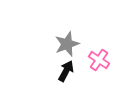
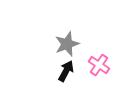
pink cross: moved 5 px down
